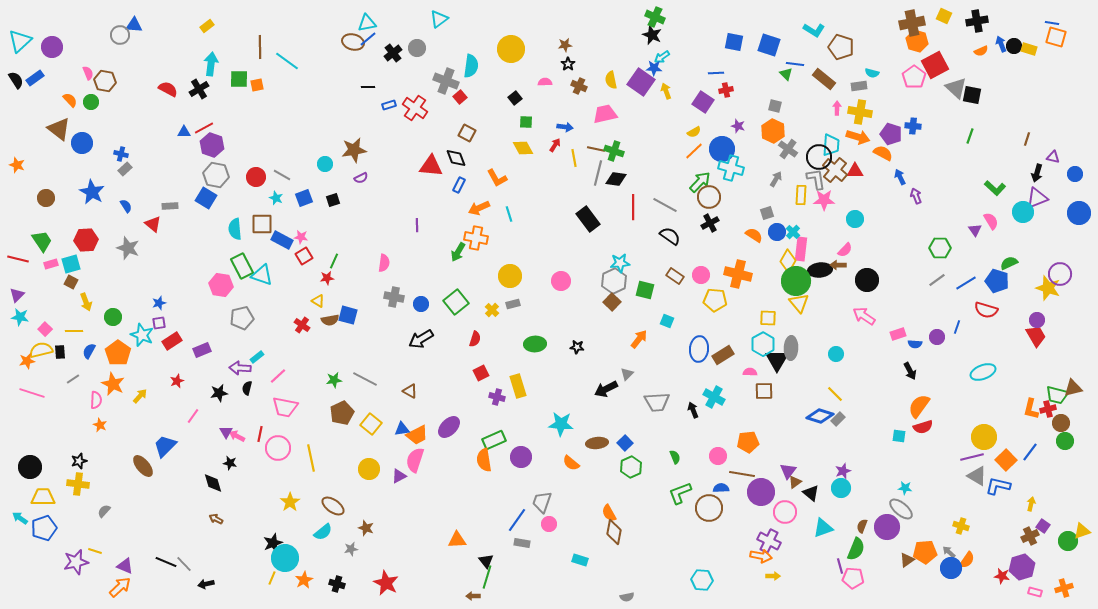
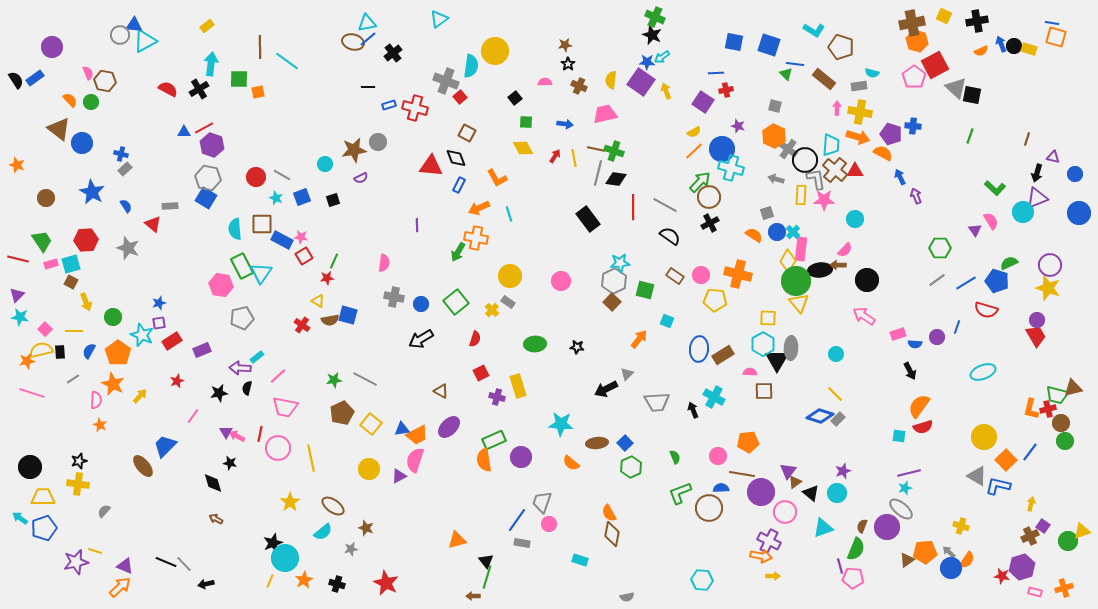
cyan triangle at (20, 41): moved 125 px right; rotated 15 degrees clockwise
gray circle at (417, 48): moved 39 px left, 94 px down
yellow circle at (511, 49): moved 16 px left, 2 px down
blue star at (654, 68): moved 7 px left, 6 px up
yellow semicircle at (611, 80): rotated 18 degrees clockwise
orange square at (257, 85): moved 1 px right, 7 px down
red cross at (415, 108): rotated 20 degrees counterclockwise
blue arrow at (565, 127): moved 3 px up
orange hexagon at (773, 131): moved 1 px right, 5 px down
red arrow at (555, 145): moved 11 px down
black circle at (819, 157): moved 14 px left, 3 px down
gray hexagon at (216, 175): moved 8 px left, 3 px down
gray arrow at (776, 179): rotated 105 degrees counterclockwise
blue square at (304, 198): moved 2 px left, 1 px up
purple circle at (1060, 274): moved 10 px left, 9 px up
cyan triangle at (262, 275): moved 1 px left, 2 px up; rotated 45 degrees clockwise
gray rectangle at (513, 304): moved 5 px left, 2 px up; rotated 48 degrees clockwise
brown triangle at (410, 391): moved 31 px right
purple line at (972, 457): moved 63 px left, 16 px down
cyan circle at (841, 488): moved 4 px left, 5 px down
cyan star at (905, 488): rotated 24 degrees counterclockwise
brown diamond at (614, 532): moved 2 px left, 2 px down
orange triangle at (457, 540): rotated 12 degrees counterclockwise
yellow line at (272, 578): moved 2 px left, 3 px down
